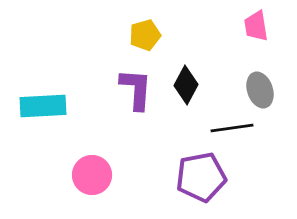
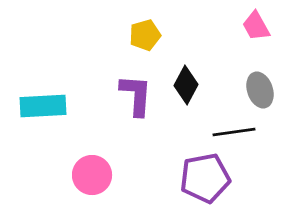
pink trapezoid: rotated 20 degrees counterclockwise
purple L-shape: moved 6 px down
black line: moved 2 px right, 4 px down
purple pentagon: moved 4 px right, 1 px down
